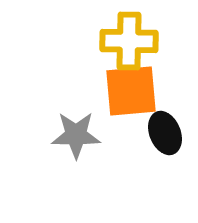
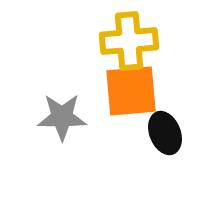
yellow cross: rotated 6 degrees counterclockwise
gray star: moved 14 px left, 18 px up
